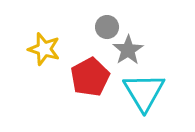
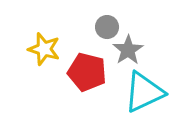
red pentagon: moved 3 px left, 5 px up; rotated 30 degrees counterclockwise
cyan triangle: rotated 36 degrees clockwise
